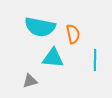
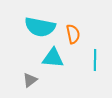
gray triangle: moved 1 px up; rotated 21 degrees counterclockwise
